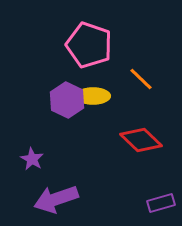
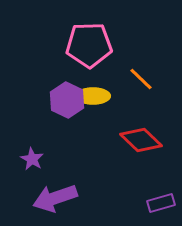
pink pentagon: rotated 21 degrees counterclockwise
purple arrow: moved 1 px left, 1 px up
